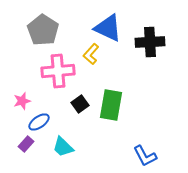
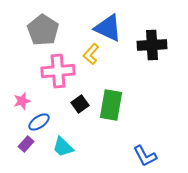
black cross: moved 2 px right, 3 px down
